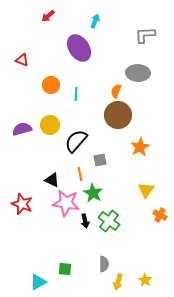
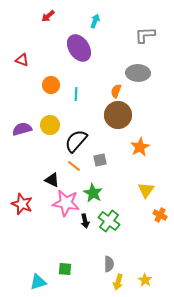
orange line: moved 6 px left, 8 px up; rotated 40 degrees counterclockwise
gray semicircle: moved 5 px right
cyan triangle: rotated 12 degrees clockwise
